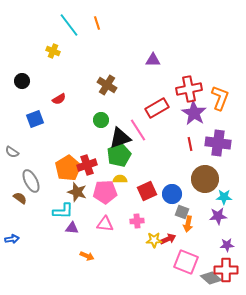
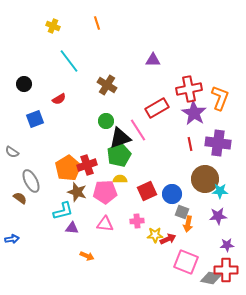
cyan line at (69, 25): moved 36 px down
yellow cross at (53, 51): moved 25 px up
black circle at (22, 81): moved 2 px right, 3 px down
green circle at (101, 120): moved 5 px right, 1 px down
cyan star at (224, 197): moved 4 px left, 6 px up
cyan L-shape at (63, 211): rotated 15 degrees counterclockwise
yellow star at (154, 240): moved 1 px right, 5 px up
gray diamond at (211, 278): rotated 30 degrees counterclockwise
